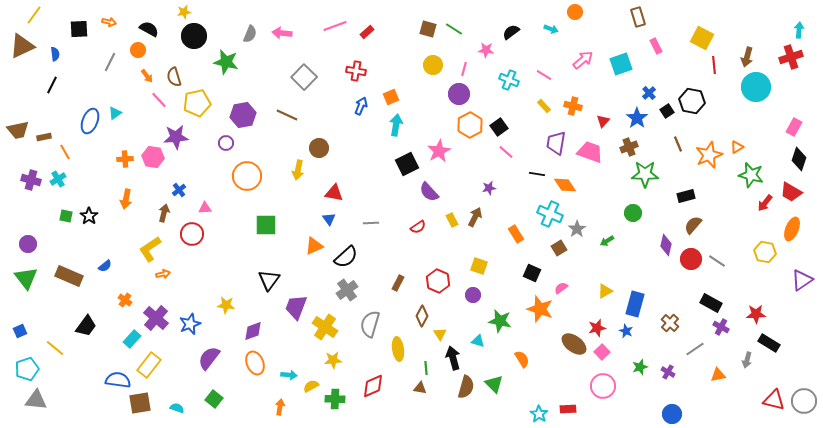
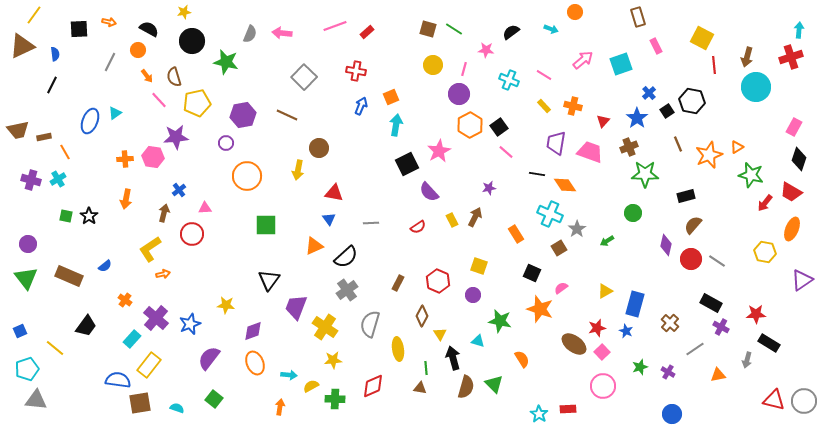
black circle at (194, 36): moved 2 px left, 5 px down
